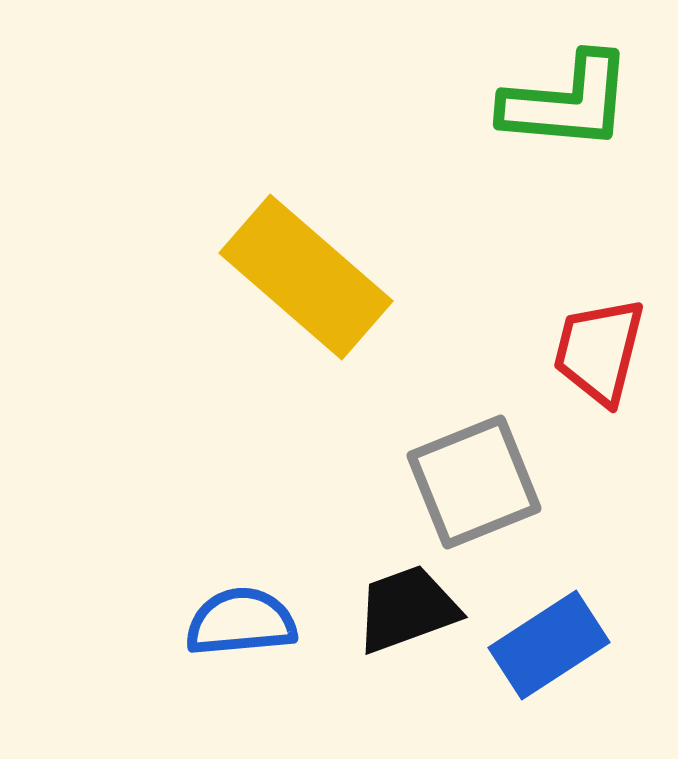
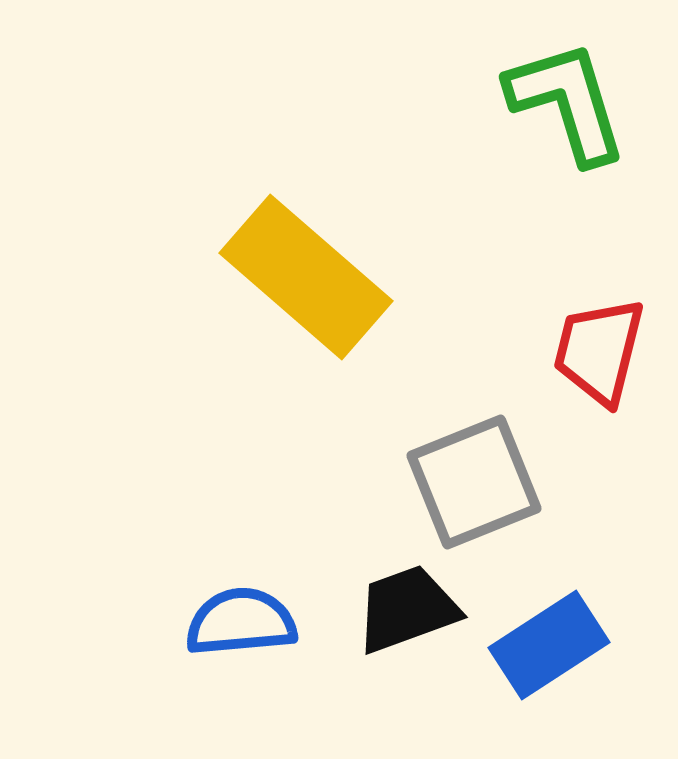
green L-shape: rotated 112 degrees counterclockwise
